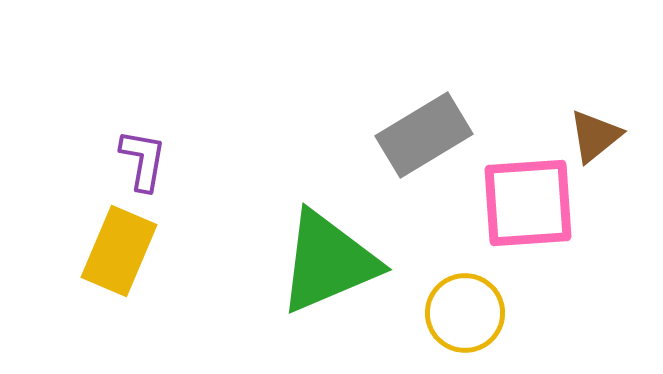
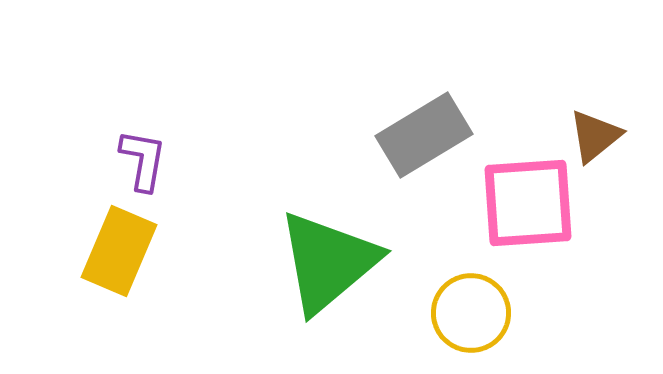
green triangle: rotated 17 degrees counterclockwise
yellow circle: moved 6 px right
